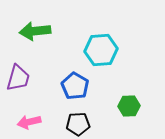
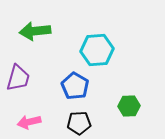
cyan hexagon: moved 4 px left
black pentagon: moved 1 px right, 1 px up
